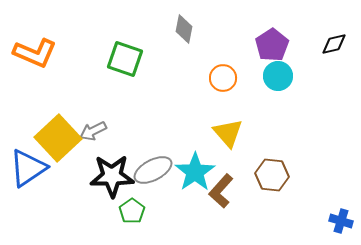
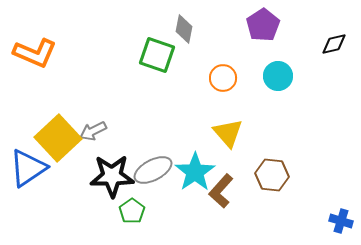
purple pentagon: moved 9 px left, 20 px up
green square: moved 32 px right, 4 px up
